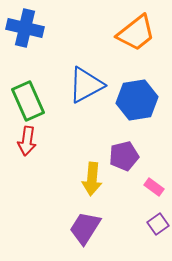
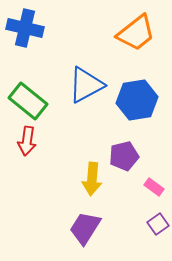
green rectangle: rotated 27 degrees counterclockwise
